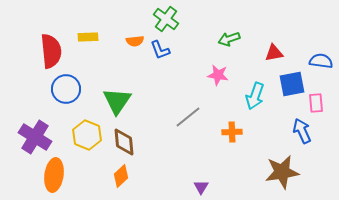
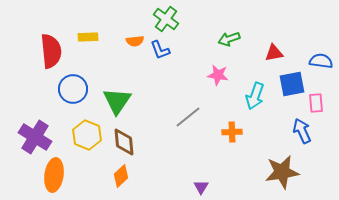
blue circle: moved 7 px right
